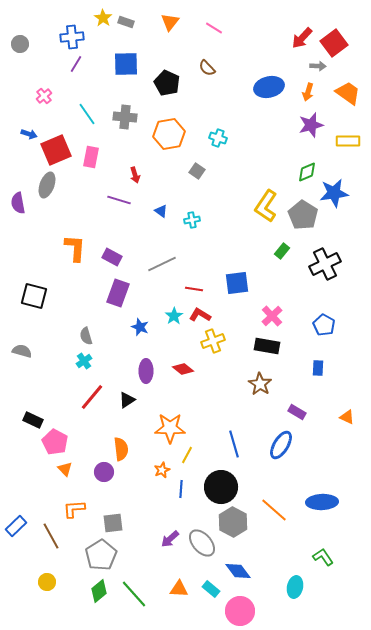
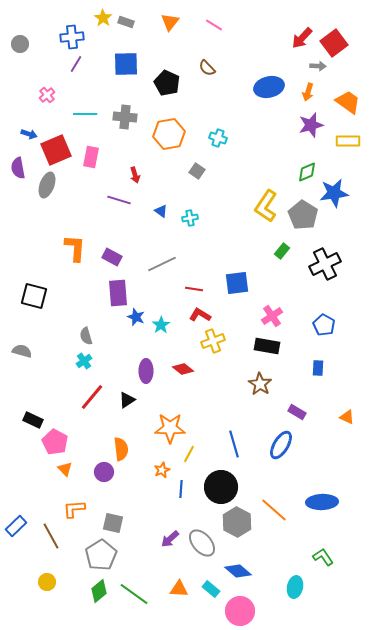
pink line at (214, 28): moved 3 px up
orange trapezoid at (348, 93): moved 9 px down
pink cross at (44, 96): moved 3 px right, 1 px up
cyan line at (87, 114): moved 2 px left; rotated 55 degrees counterclockwise
purple semicircle at (18, 203): moved 35 px up
cyan cross at (192, 220): moved 2 px left, 2 px up
purple rectangle at (118, 293): rotated 24 degrees counterclockwise
cyan star at (174, 316): moved 13 px left, 9 px down
pink cross at (272, 316): rotated 10 degrees clockwise
blue star at (140, 327): moved 4 px left, 10 px up
yellow line at (187, 455): moved 2 px right, 1 px up
gray hexagon at (233, 522): moved 4 px right
gray square at (113, 523): rotated 20 degrees clockwise
blue diamond at (238, 571): rotated 12 degrees counterclockwise
green line at (134, 594): rotated 12 degrees counterclockwise
